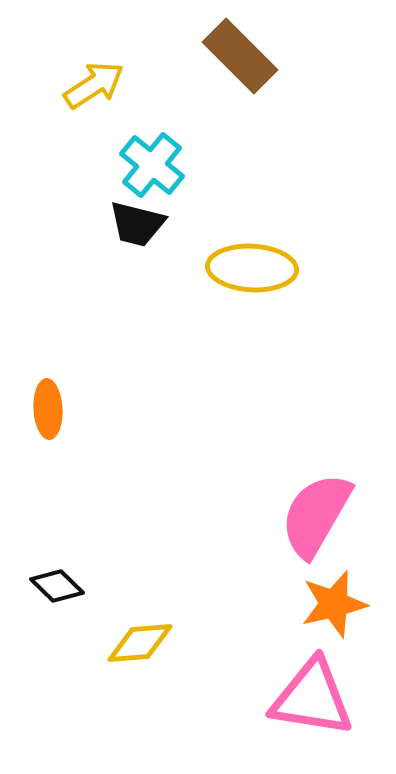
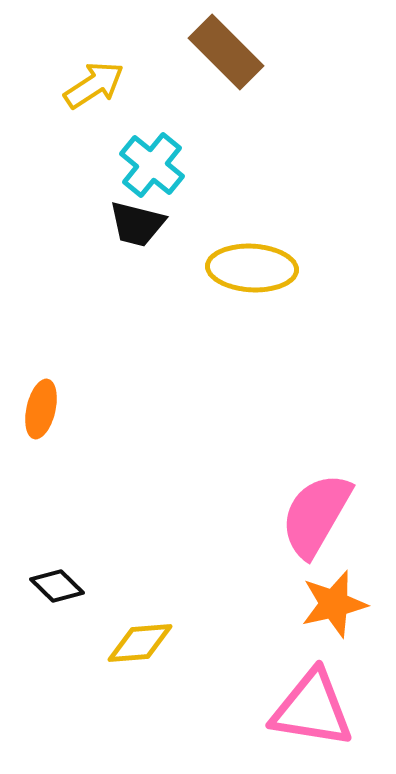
brown rectangle: moved 14 px left, 4 px up
orange ellipse: moved 7 px left; rotated 16 degrees clockwise
pink triangle: moved 11 px down
